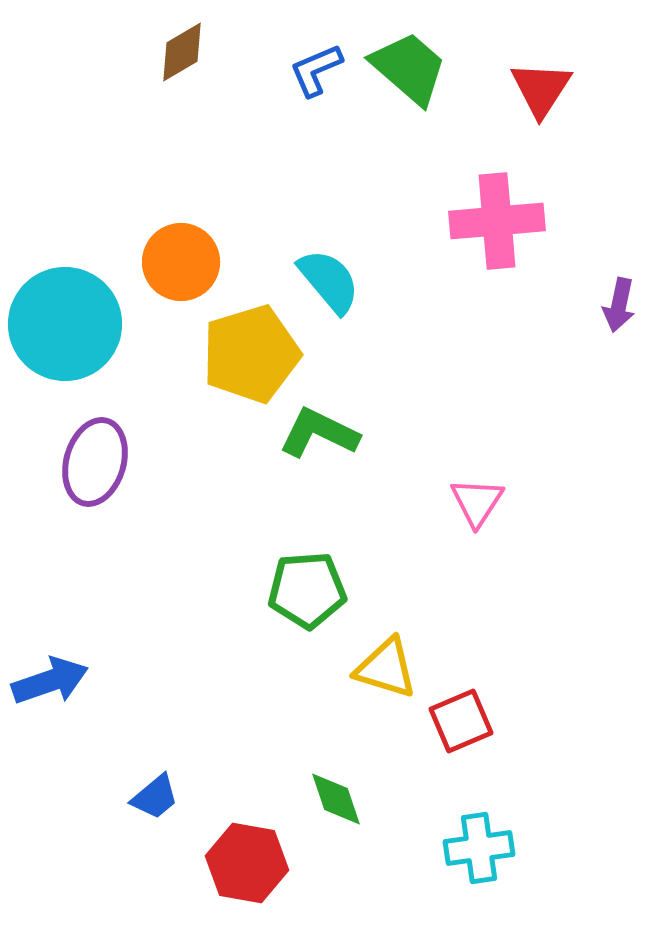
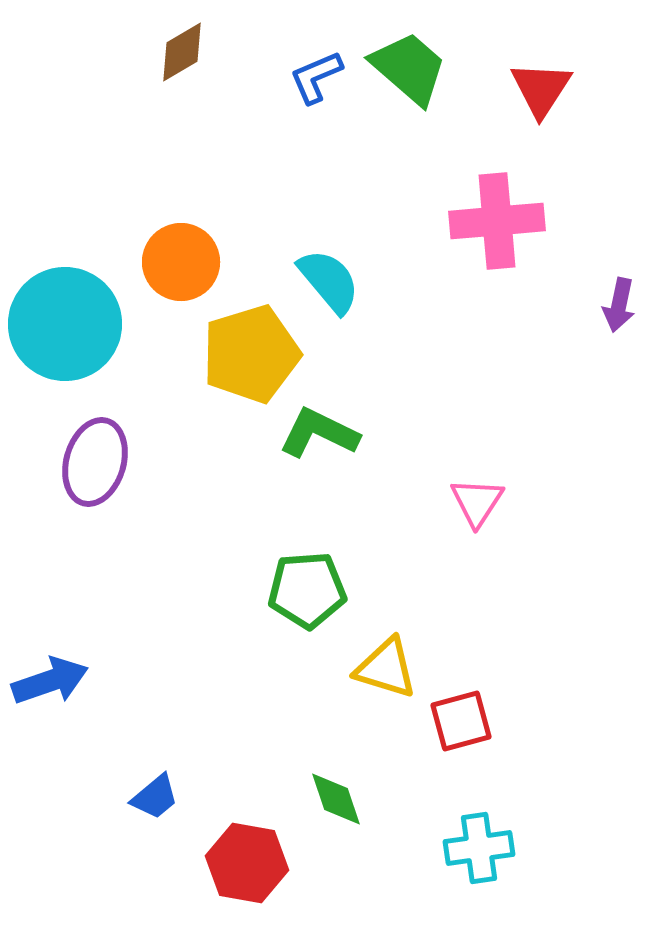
blue L-shape: moved 7 px down
red square: rotated 8 degrees clockwise
